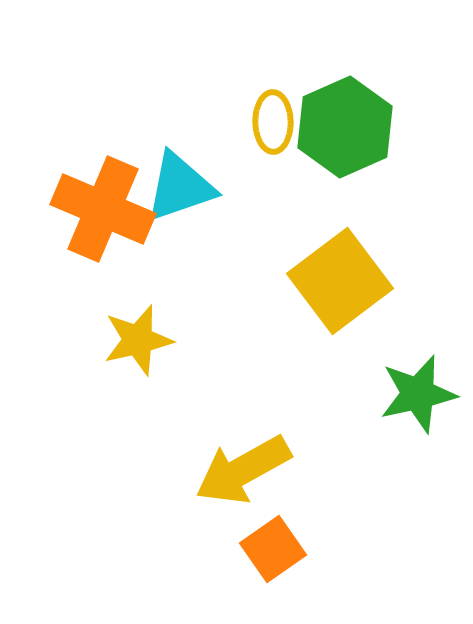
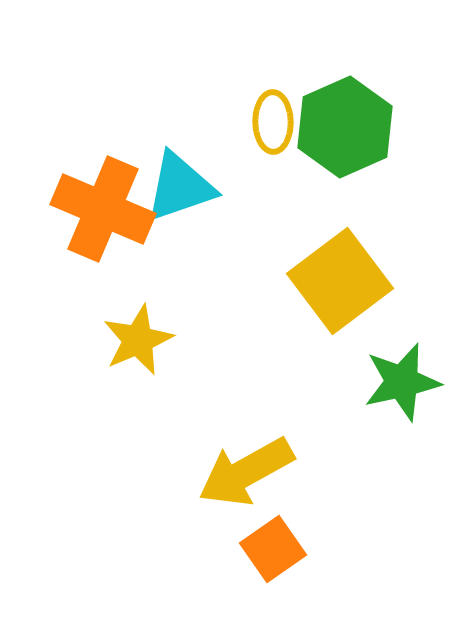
yellow star: rotated 10 degrees counterclockwise
green star: moved 16 px left, 12 px up
yellow arrow: moved 3 px right, 2 px down
